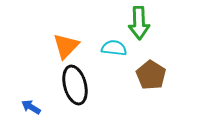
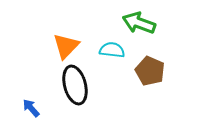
green arrow: rotated 112 degrees clockwise
cyan semicircle: moved 2 px left, 2 px down
brown pentagon: moved 1 px left, 4 px up; rotated 8 degrees counterclockwise
blue arrow: moved 1 px down; rotated 18 degrees clockwise
